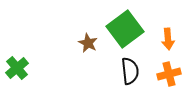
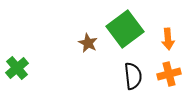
black semicircle: moved 3 px right, 5 px down
